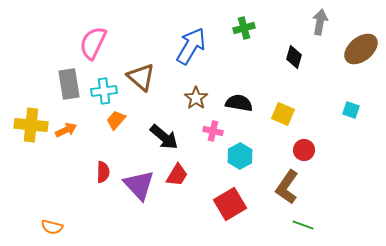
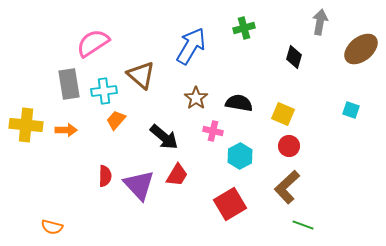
pink semicircle: rotated 32 degrees clockwise
brown triangle: moved 2 px up
yellow cross: moved 5 px left
orange arrow: rotated 25 degrees clockwise
red circle: moved 15 px left, 4 px up
red semicircle: moved 2 px right, 4 px down
brown L-shape: rotated 12 degrees clockwise
